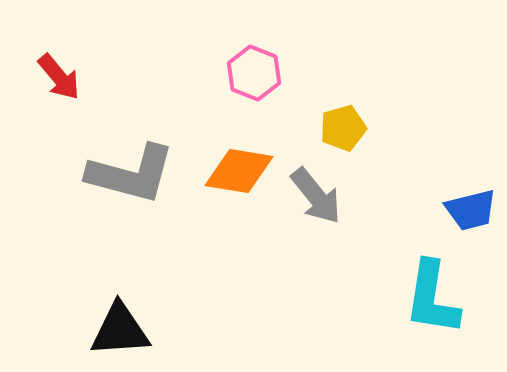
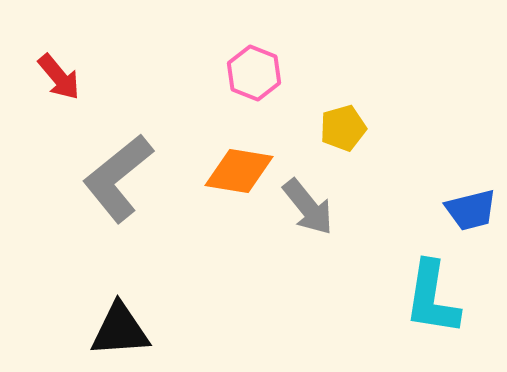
gray L-shape: moved 13 px left, 4 px down; rotated 126 degrees clockwise
gray arrow: moved 8 px left, 11 px down
